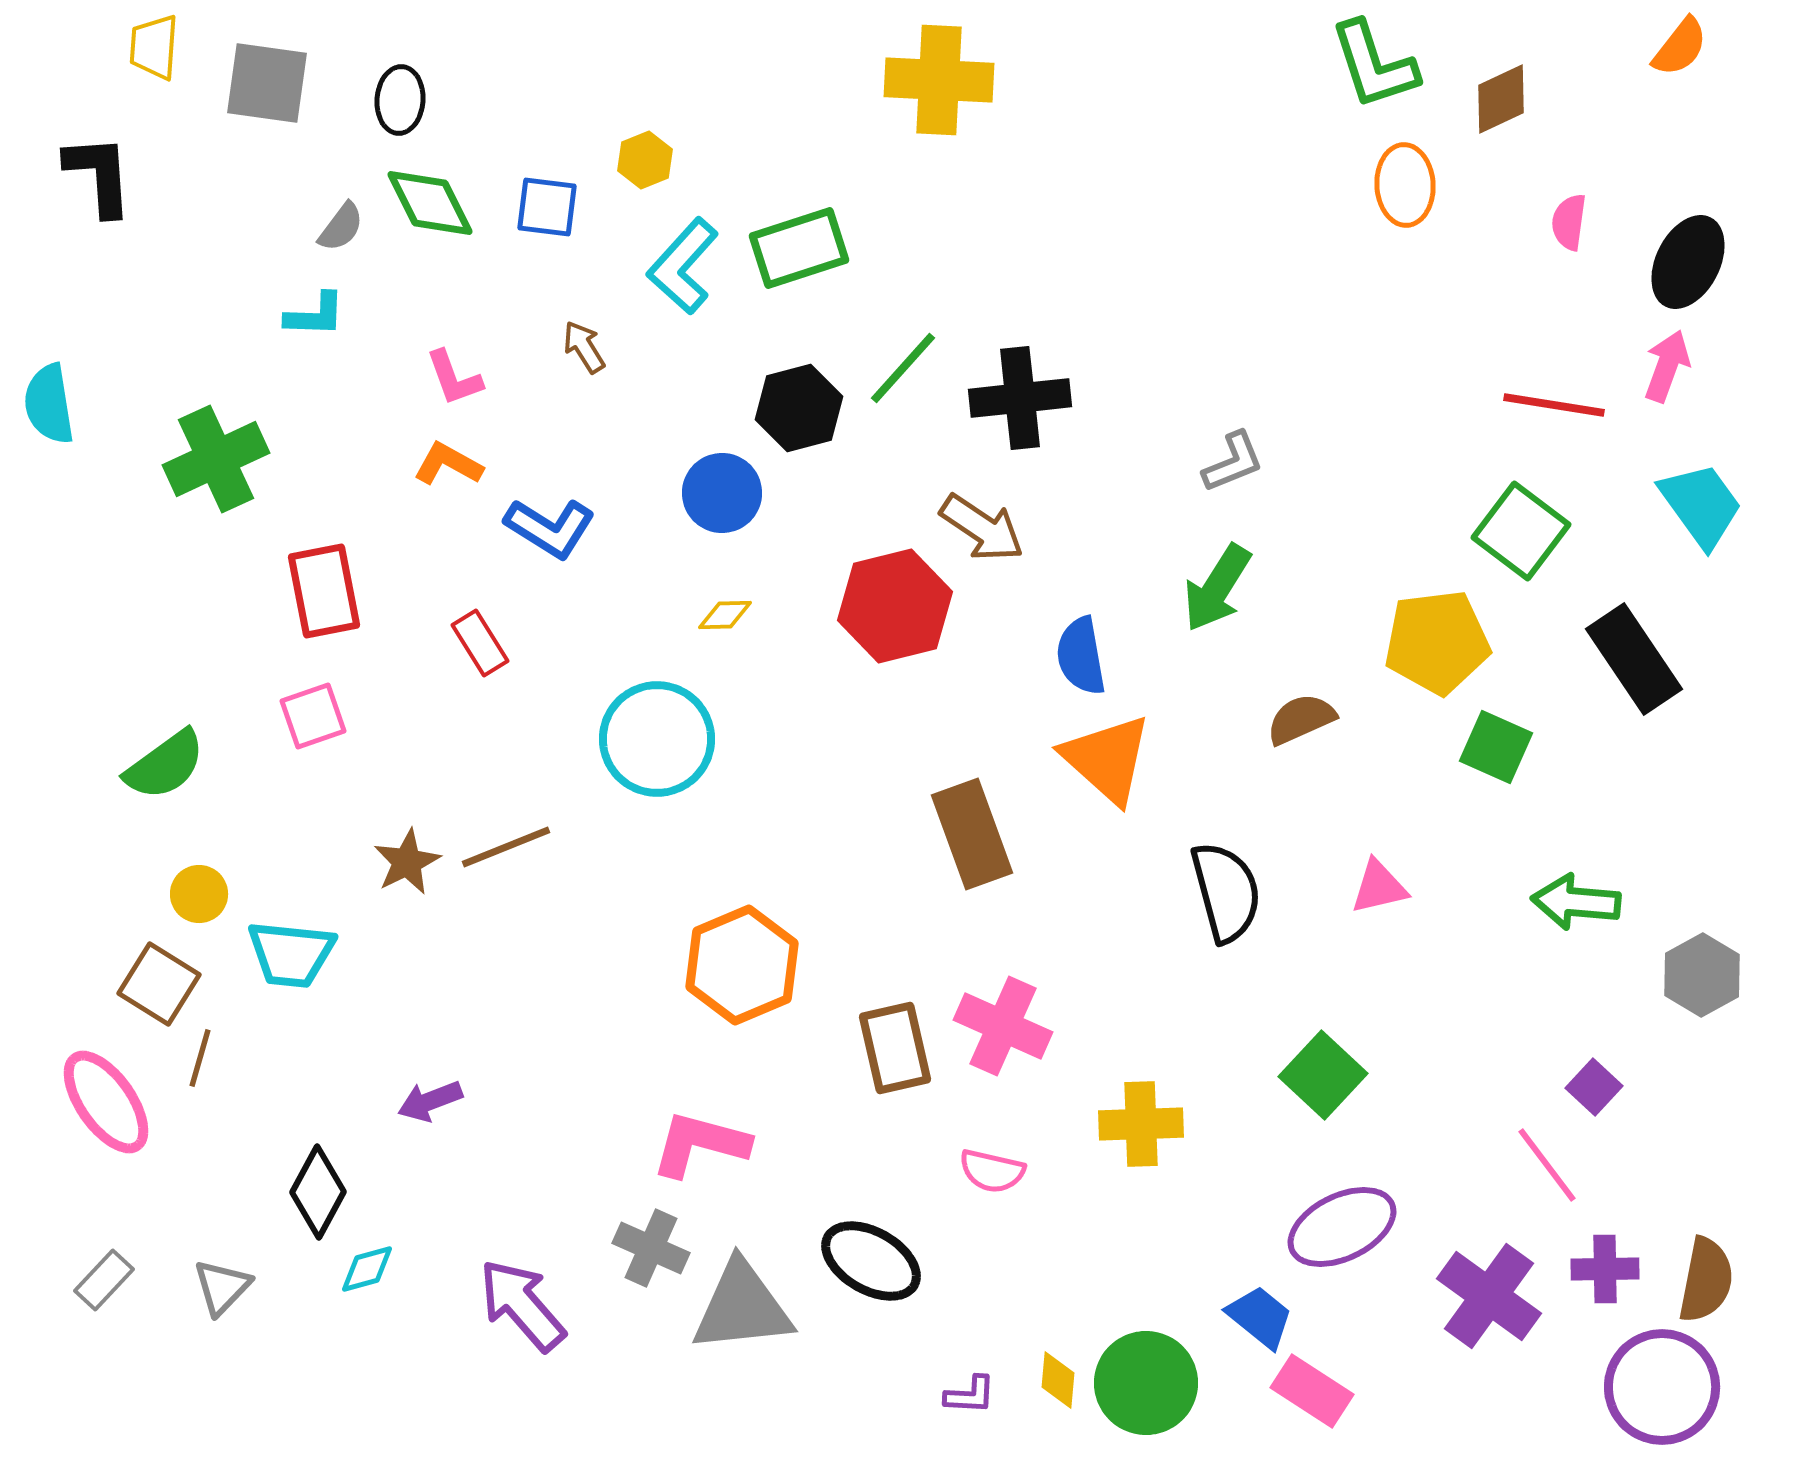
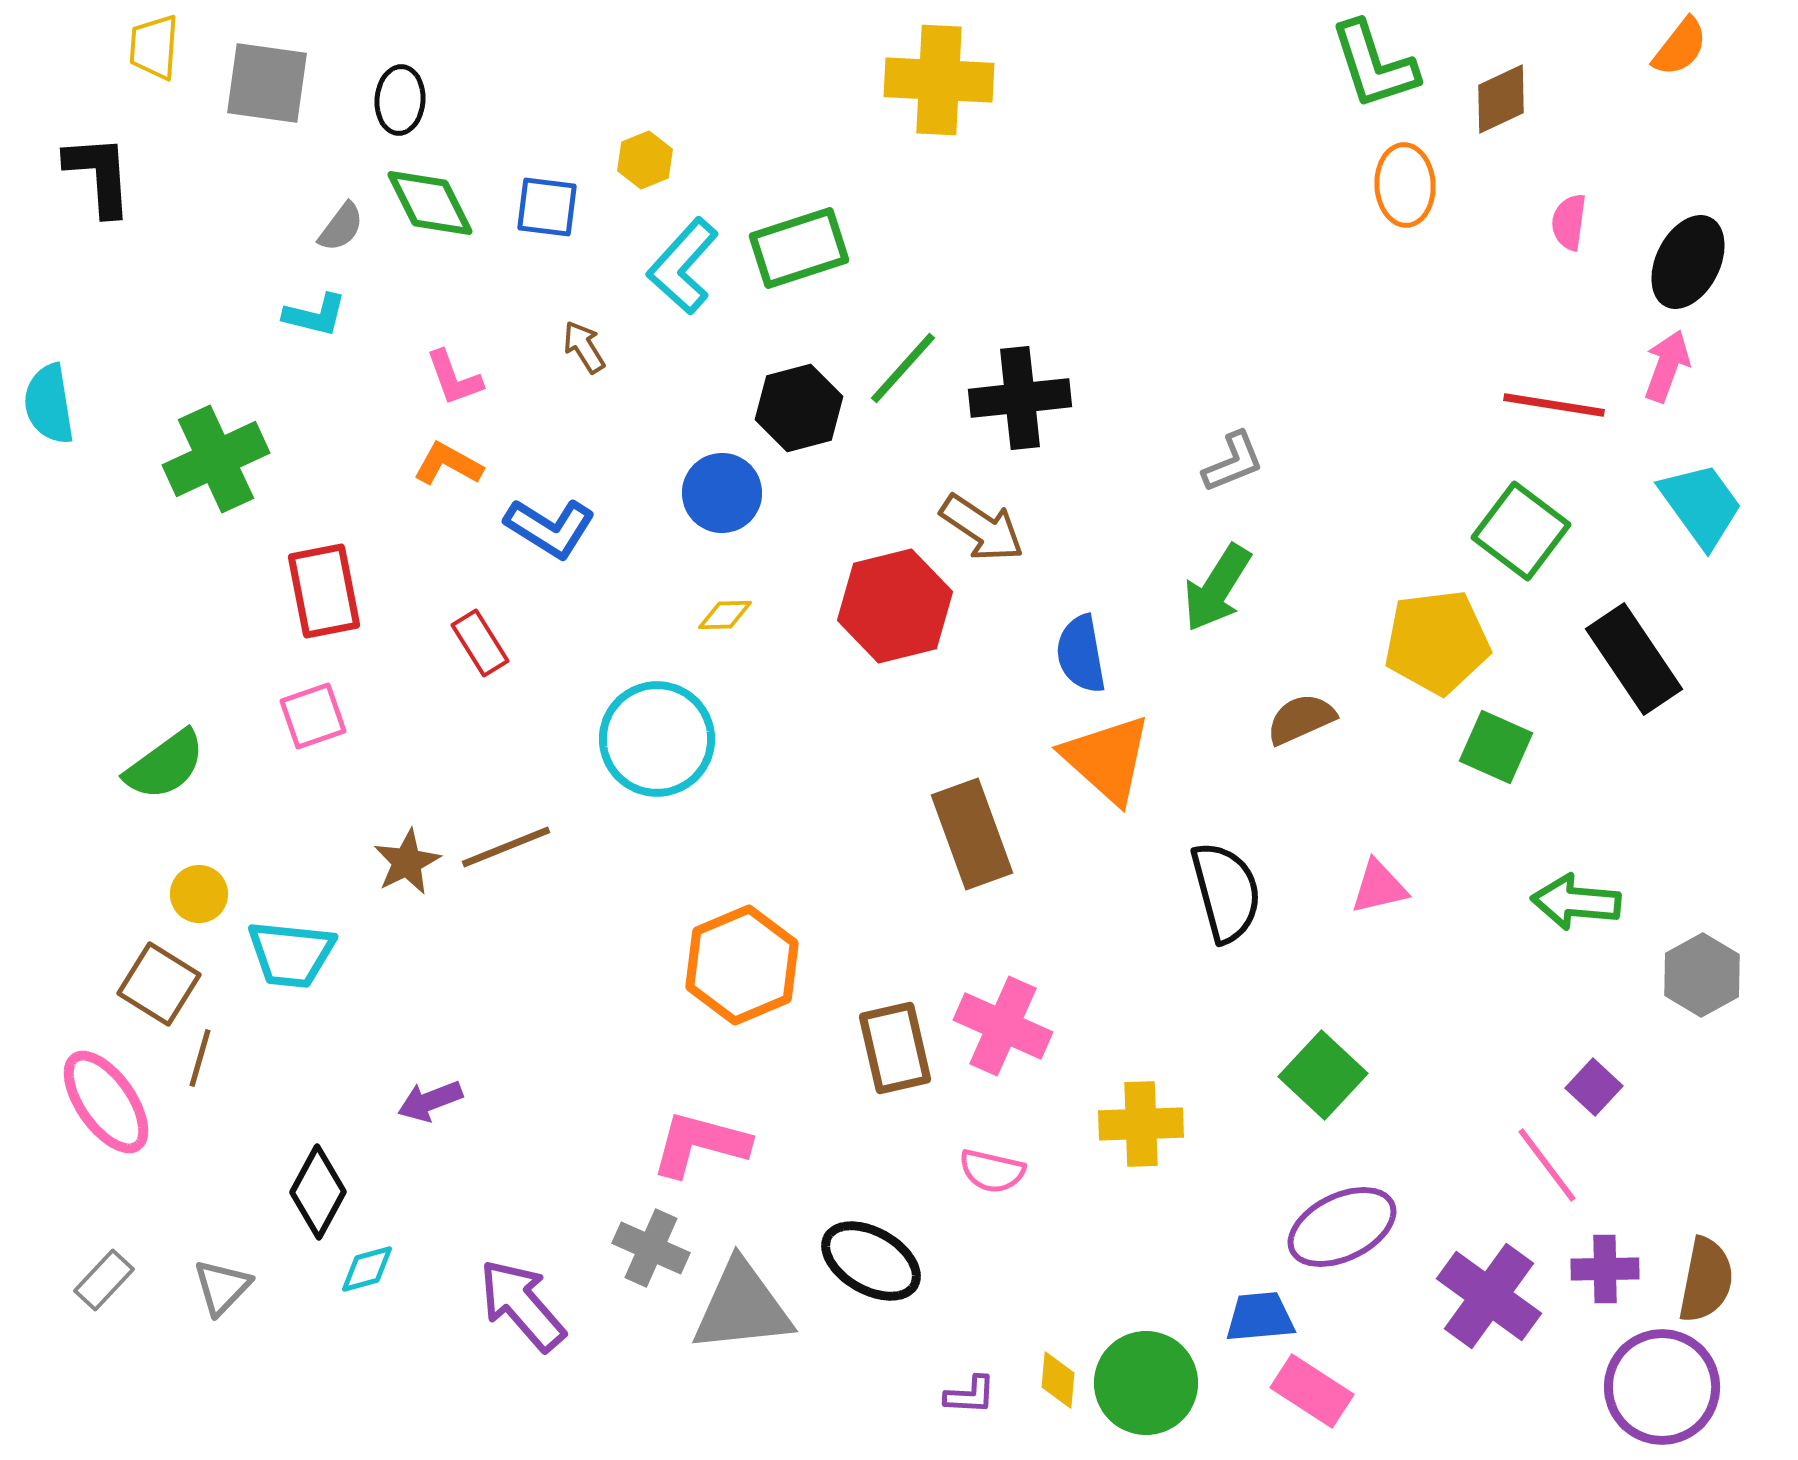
cyan L-shape at (315, 315): rotated 12 degrees clockwise
blue semicircle at (1081, 656): moved 2 px up
blue trapezoid at (1260, 1317): rotated 44 degrees counterclockwise
